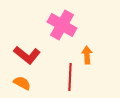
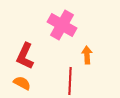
red L-shape: moved 2 px left, 1 px down; rotated 76 degrees clockwise
red line: moved 4 px down
